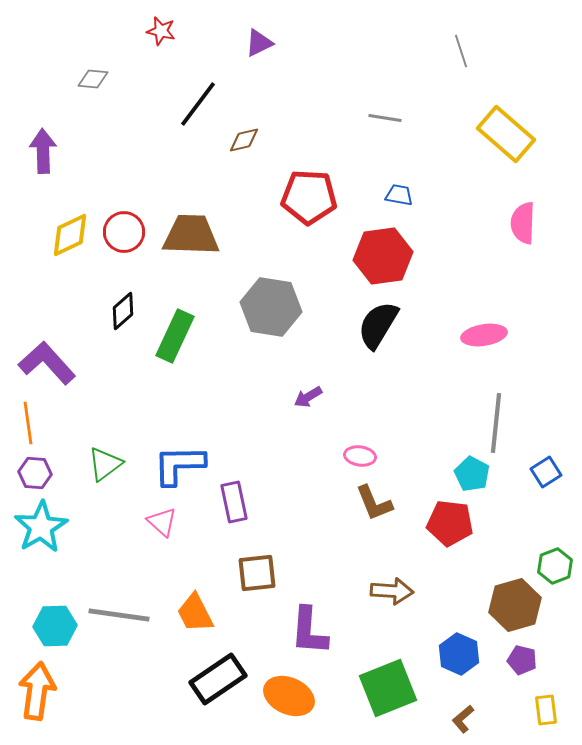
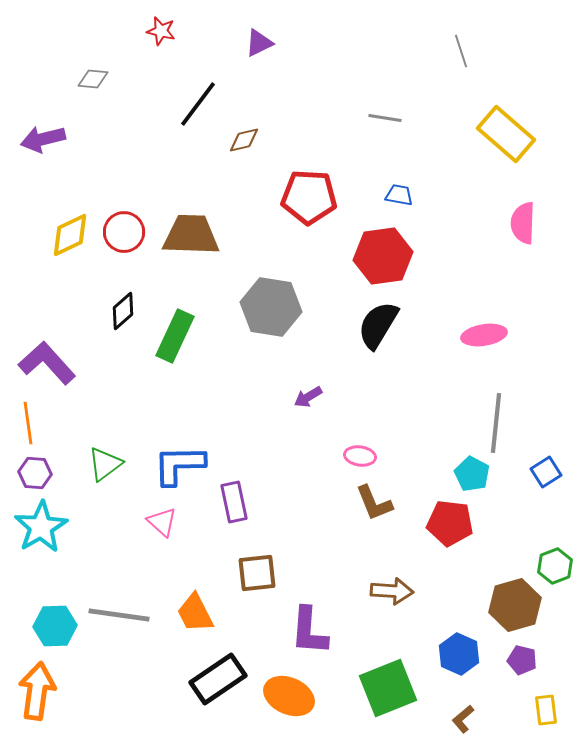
purple arrow at (43, 151): moved 12 px up; rotated 102 degrees counterclockwise
